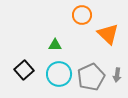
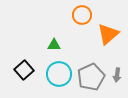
orange triangle: rotated 35 degrees clockwise
green triangle: moved 1 px left
